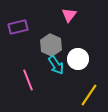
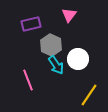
purple rectangle: moved 13 px right, 3 px up
